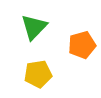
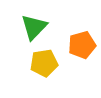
yellow pentagon: moved 6 px right, 11 px up
